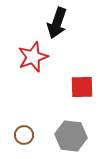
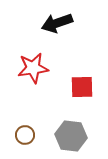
black arrow: rotated 52 degrees clockwise
red star: moved 11 px down; rotated 12 degrees clockwise
brown circle: moved 1 px right
